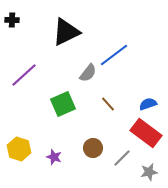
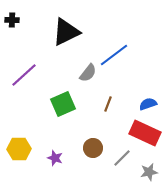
brown line: rotated 63 degrees clockwise
red rectangle: moved 1 px left; rotated 12 degrees counterclockwise
yellow hexagon: rotated 20 degrees counterclockwise
purple star: moved 1 px right, 1 px down
